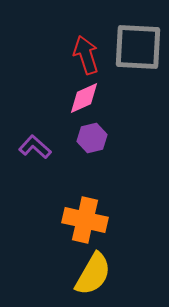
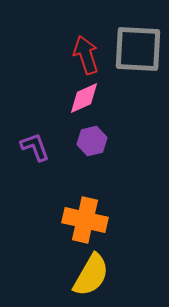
gray square: moved 2 px down
purple hexagon: moved 3 px down
purple L-shape: rotated 28 degrees clockwise
yellow semicircle: moved 2 px left, 1 px down
